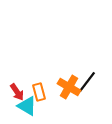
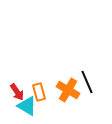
black line: rotated 60 degrees counterclockwise
orange cross: moved 1 px left, 3 px down
